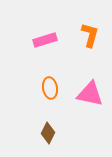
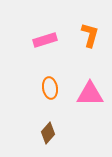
pink triangle: rotated 12 degrees counterclockwise
brown diamond: rotated 15 degrees clockwise
